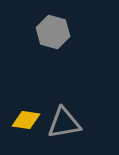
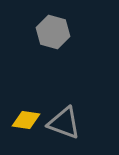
gray triangle: rotated 30 degrees clockwise
